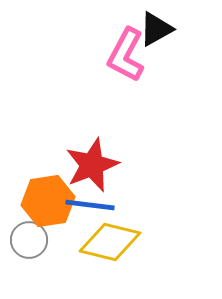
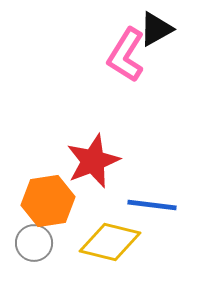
pink L-shape: rotated 4 degrees clockwise
red star: moved 1 px right, 4 px up
blue line: moved 62 px right
gray circle: moved 5 px right, 3 px down
